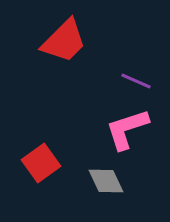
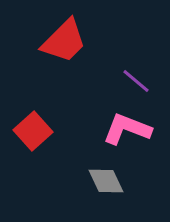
purple line: rotated 16 degrees clockwise
pink L-shape: rotated 39 degrees clockwise
red square: moved 8 px left, 32 px up; rotated 6 degrees counterclockwise
